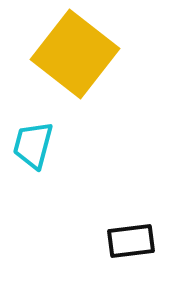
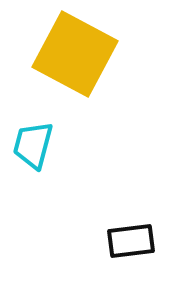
yellow square: rotated 10 degrees counterclockwise
